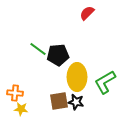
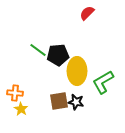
green line: moved 1 px down
yellow ellipse: moved 6 px up
green L-shape: moved 2 px left
yellow star: rotated 24 degrees clockwise
